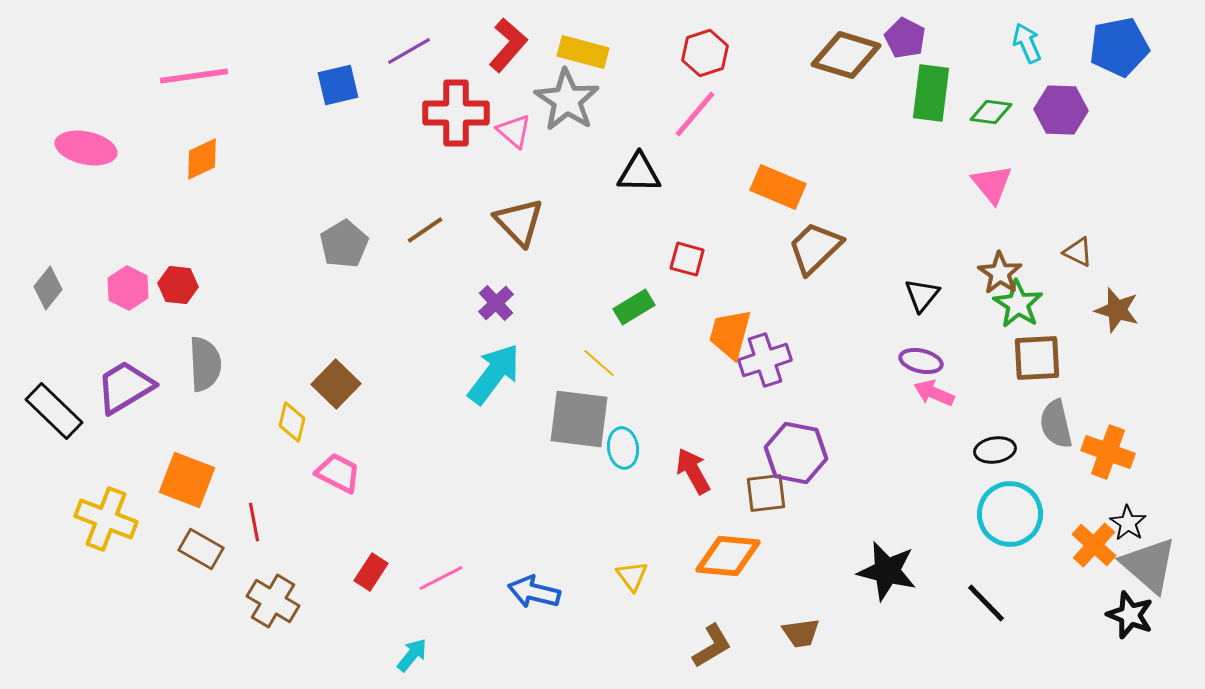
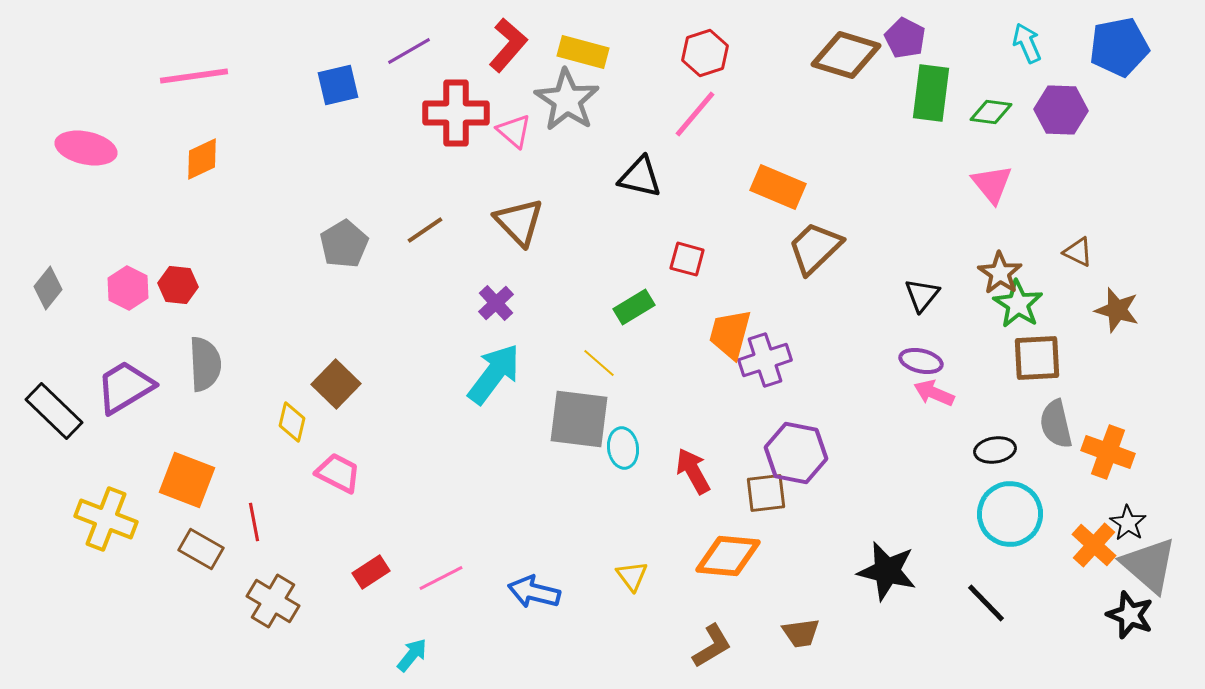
black triangle at (639, 173): moved 1 px right, 4 px down; rotated 12 degrees clockwise
red rectangle at (371, 572): rotated 24 degrees clockwise
